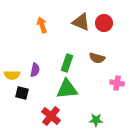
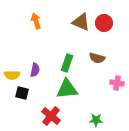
orange arrow: moved 6 px left, 4 px up
